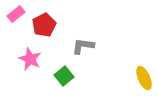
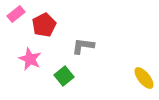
yellow ellipse: rotated 15 degrees counterclockwise
